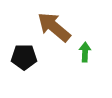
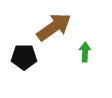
brown arrow: rotated 105 degrees clockwise
